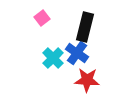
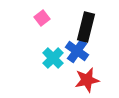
black rectangle: moved 1 px right
blue cross: moved 2 px up
red star: rotated 15 degrees counterclockwise
